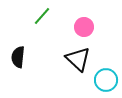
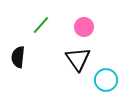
green line: moved 1 px left, 9 px down
black triangle: rotated 12 degrees clockwise
